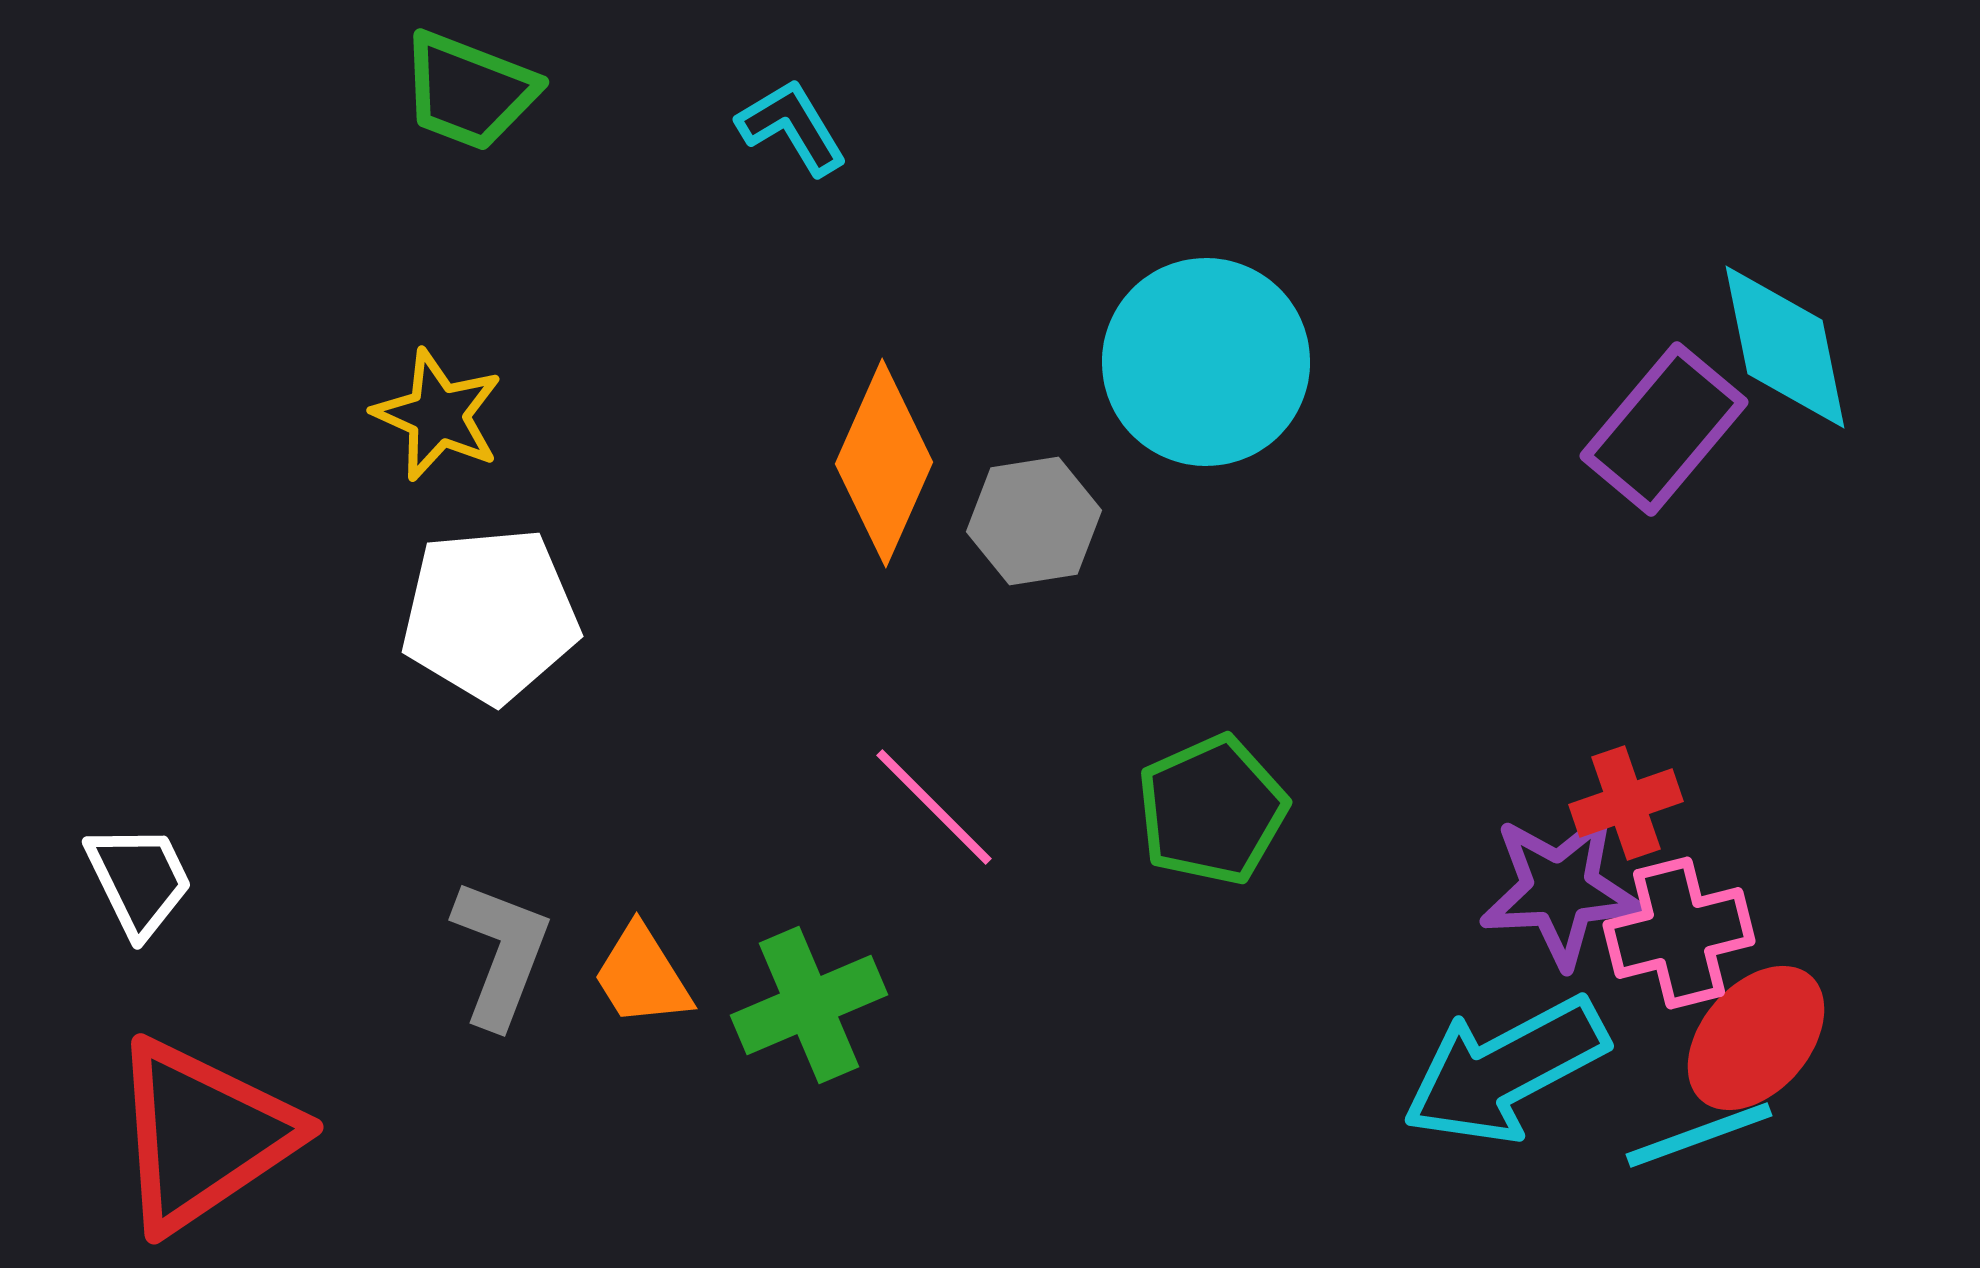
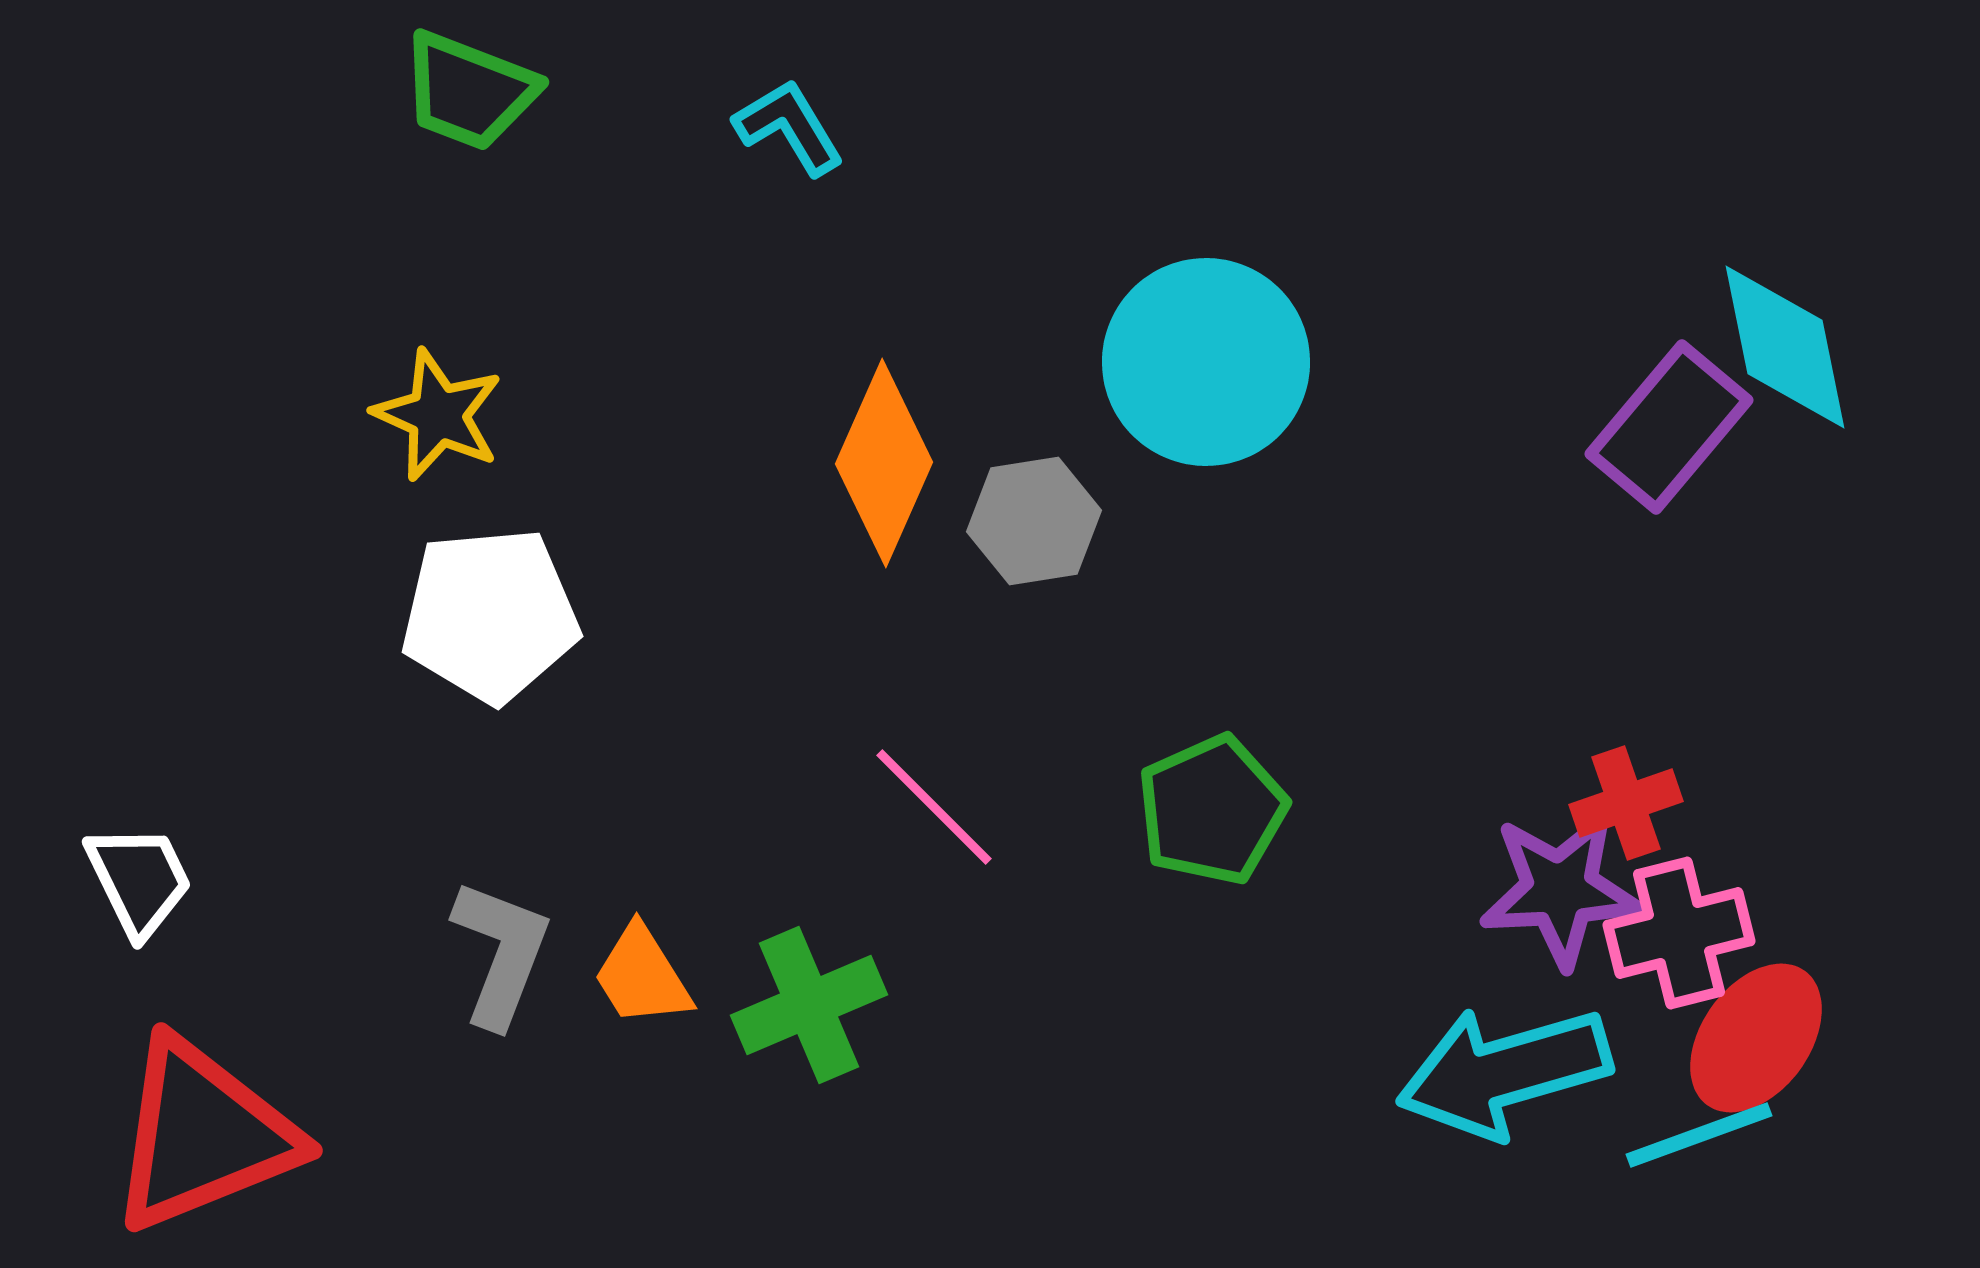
cyan L-shape: moved 3 px left
purple rectangle: moved 5 px right, 2 px up
red ellipse: rotated 5 degrees counterclockwise
cyan arrow: moved 1 px left, 2 px down; rotated 12 degrees clockwise
red triangle: rotated 12 degrees clockwise
